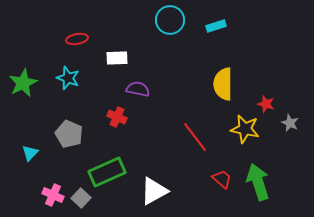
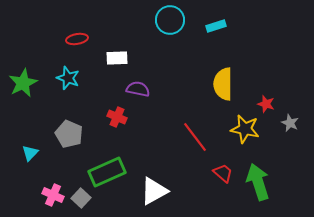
red trapezoid: moved 1 px right, 6 px up
